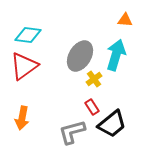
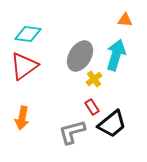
cyan diamond: moved 1 px up
